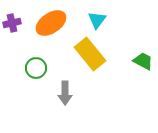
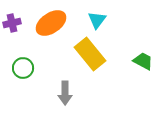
green circle: moved 13 px left
